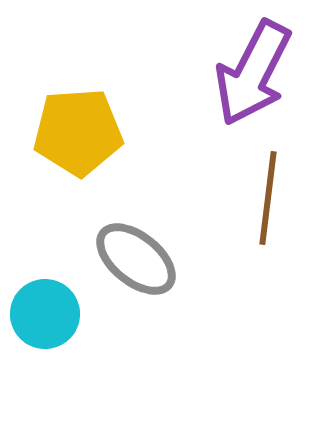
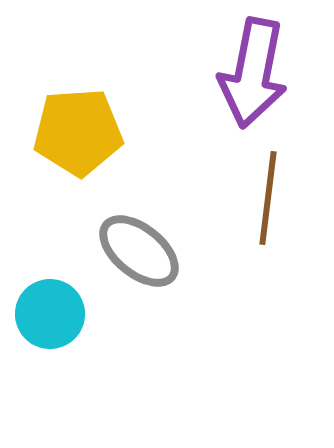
purple arrow: rotated 16 degrees counterclockwise
gray ellipse: moved 3 px right, 8 px up
cyan circle: moved 5 px right
